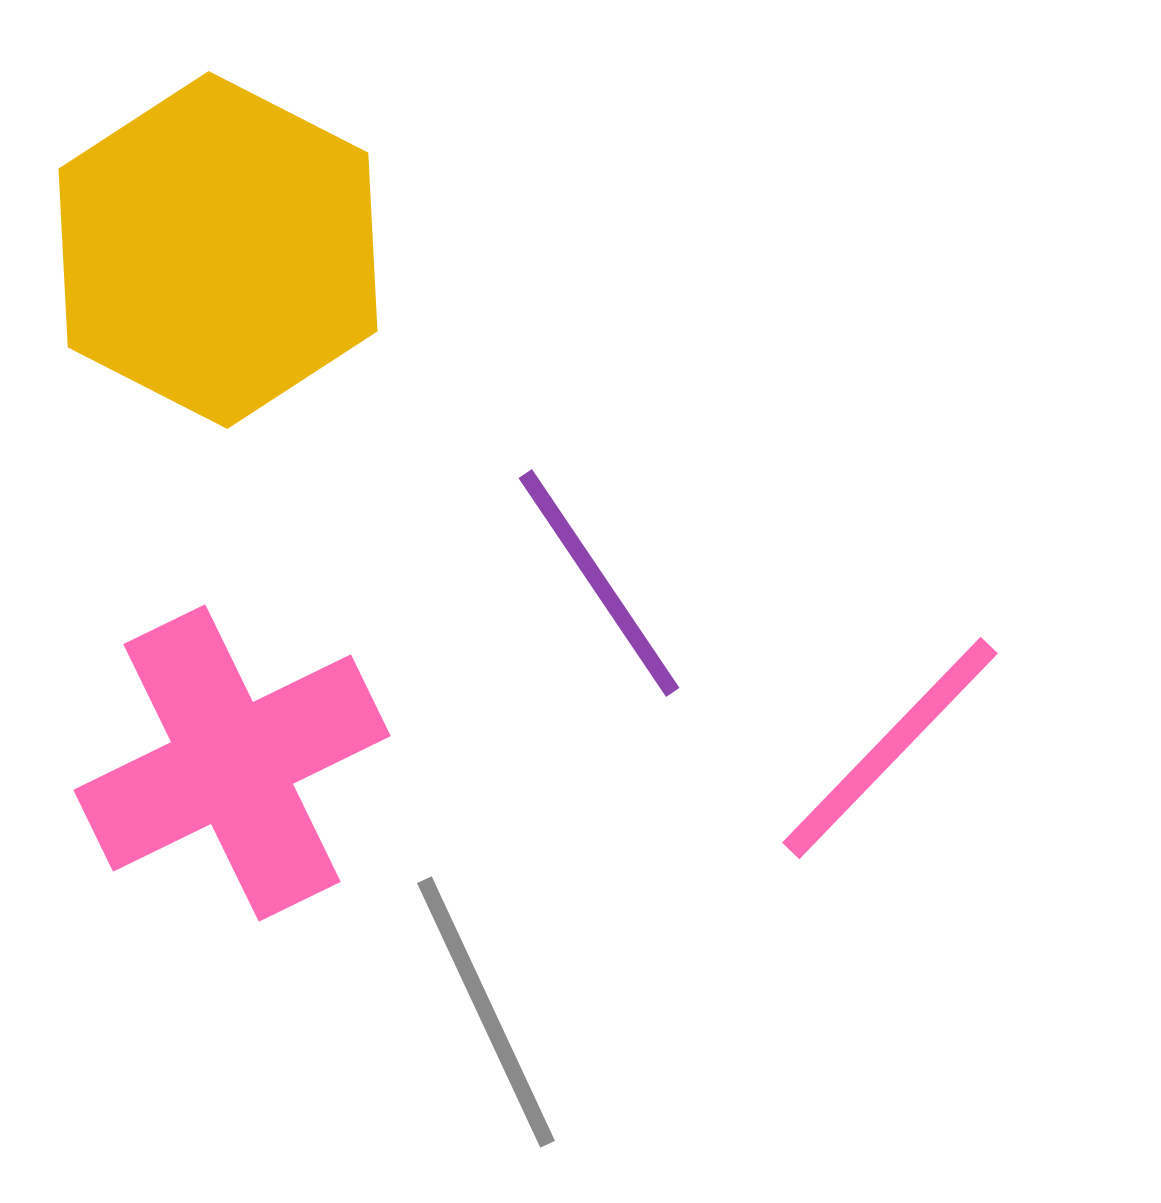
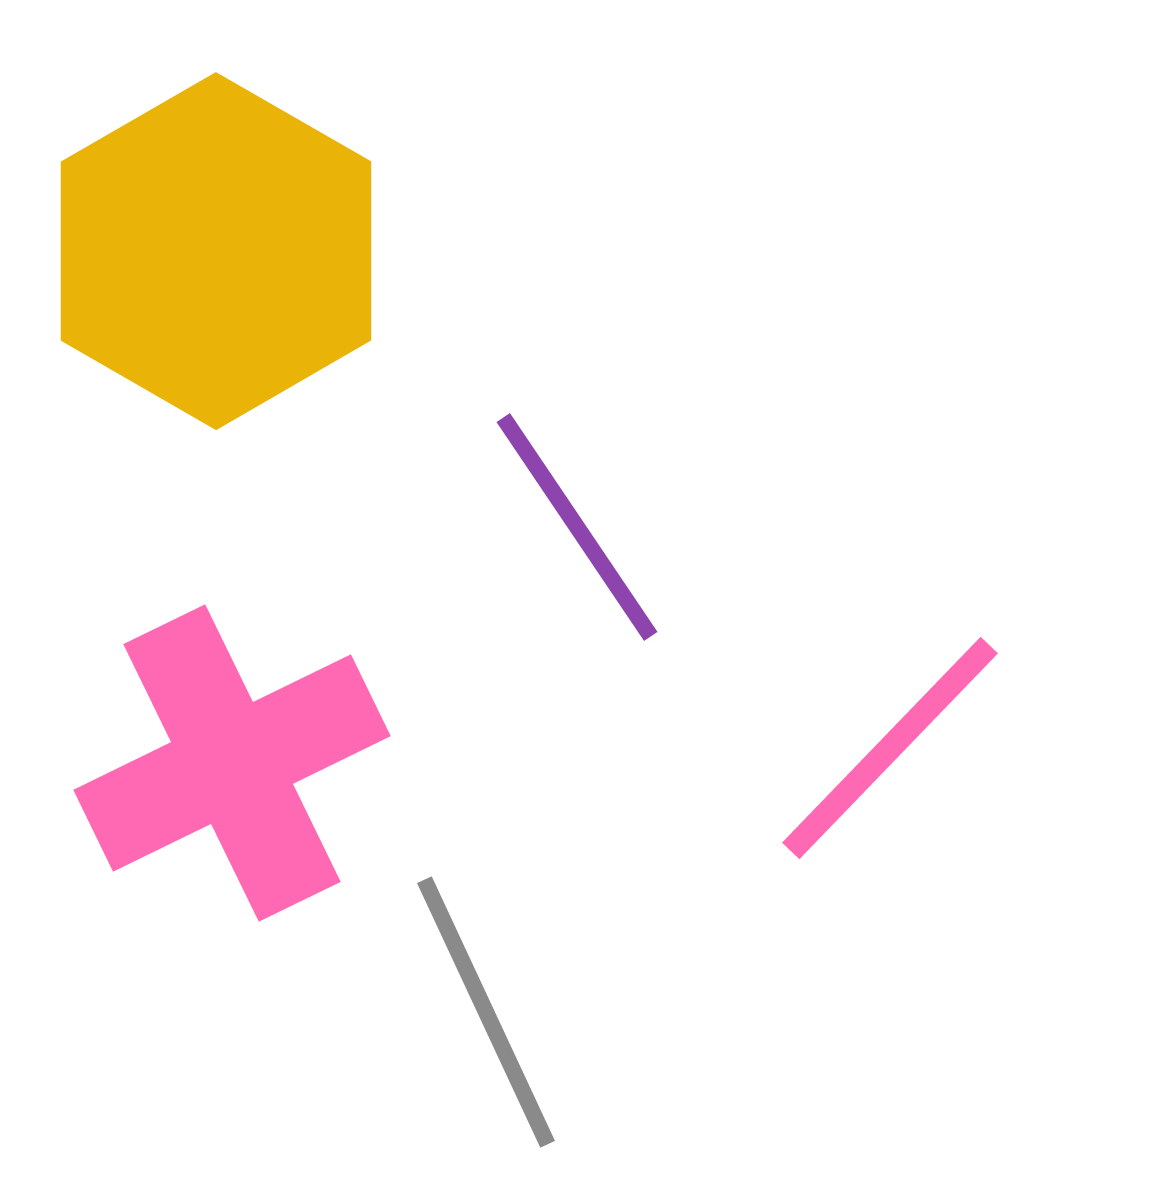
yellow hexagon: moved 2 px left, 1 px down; rotated 3 degrees clockwise
purple line: moved 22 px left, 56 px up
